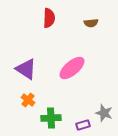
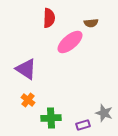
pink ellipse: moved 2 px left, 26 px up
